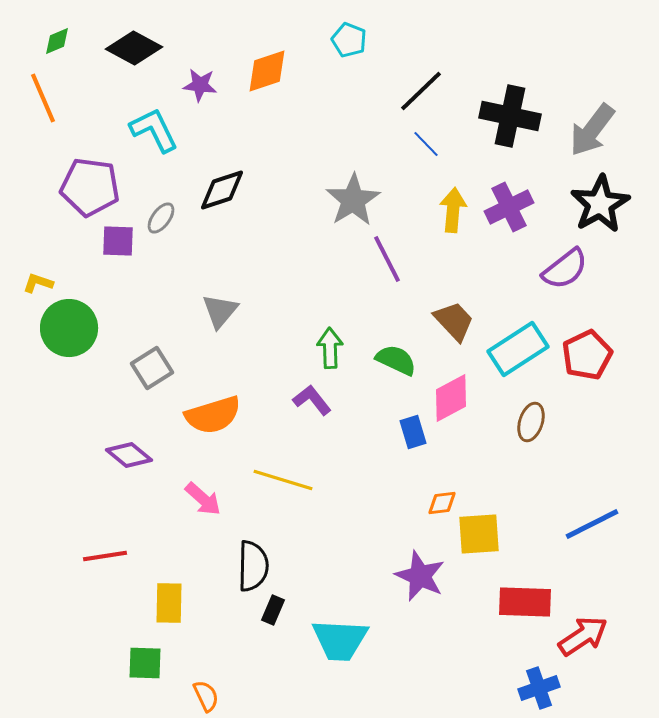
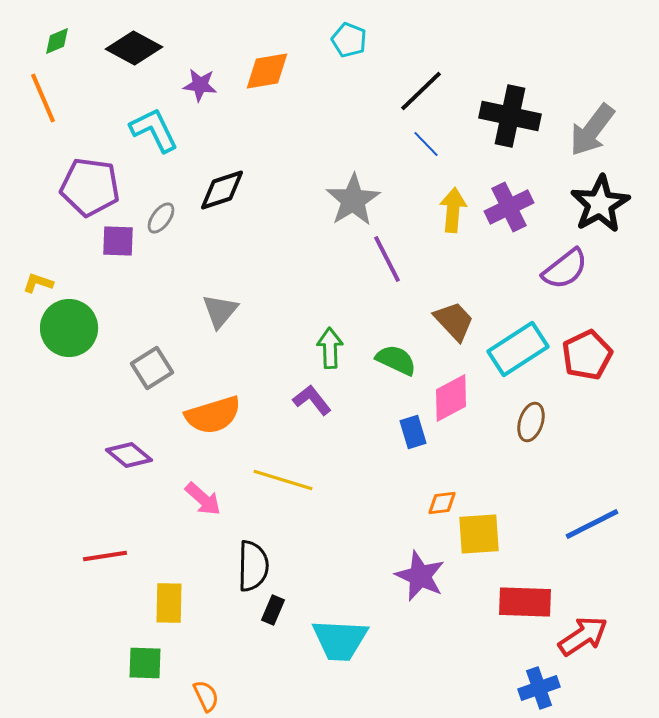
orange diamond at (267, 71): rotated 9 degrees clockwise
